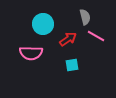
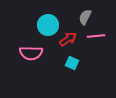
gray semicircle: rotated 140 degrees counterclockwise
cyan circle: moved 5 px right, 1 px down
pink line: rotated 36 degrees counterclockwise
cyan square: moved 2 px up; rotated 32 degrees clockwise
